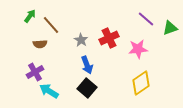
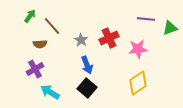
purple line: rotated 36 degrees counterclockwise
brown line: moved 1 px right, 1 px down
purple cross: moved 3 px up
yellow diamond: moved 3 px left
cyan arrow: moved 1 px right, 1 px down
